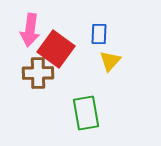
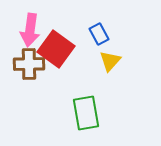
blue rectangle: rotated 30 degrees counterclockwise
brown cross: moved 9 px left, 9 px up
